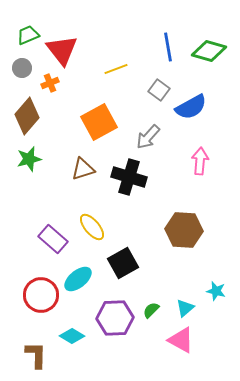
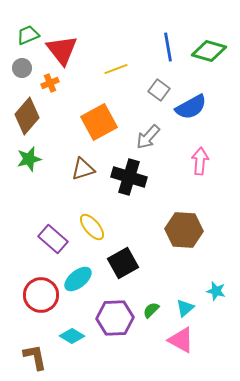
brown L-shape: moved 1 px left, 2 px down; rotated 12 degrees counterclockwise
